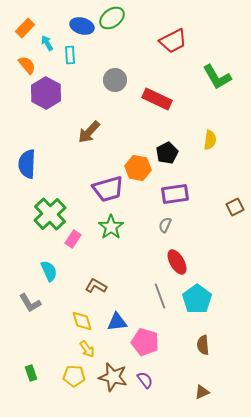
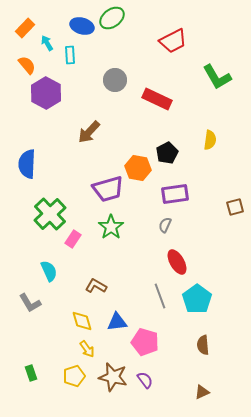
brown square: rotated 12 degrees clockwise
yellow pentagon: rotated 20 degrees counterclockwise
